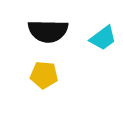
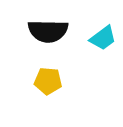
yellow pentagon: moved 4 px right, 6 px down
